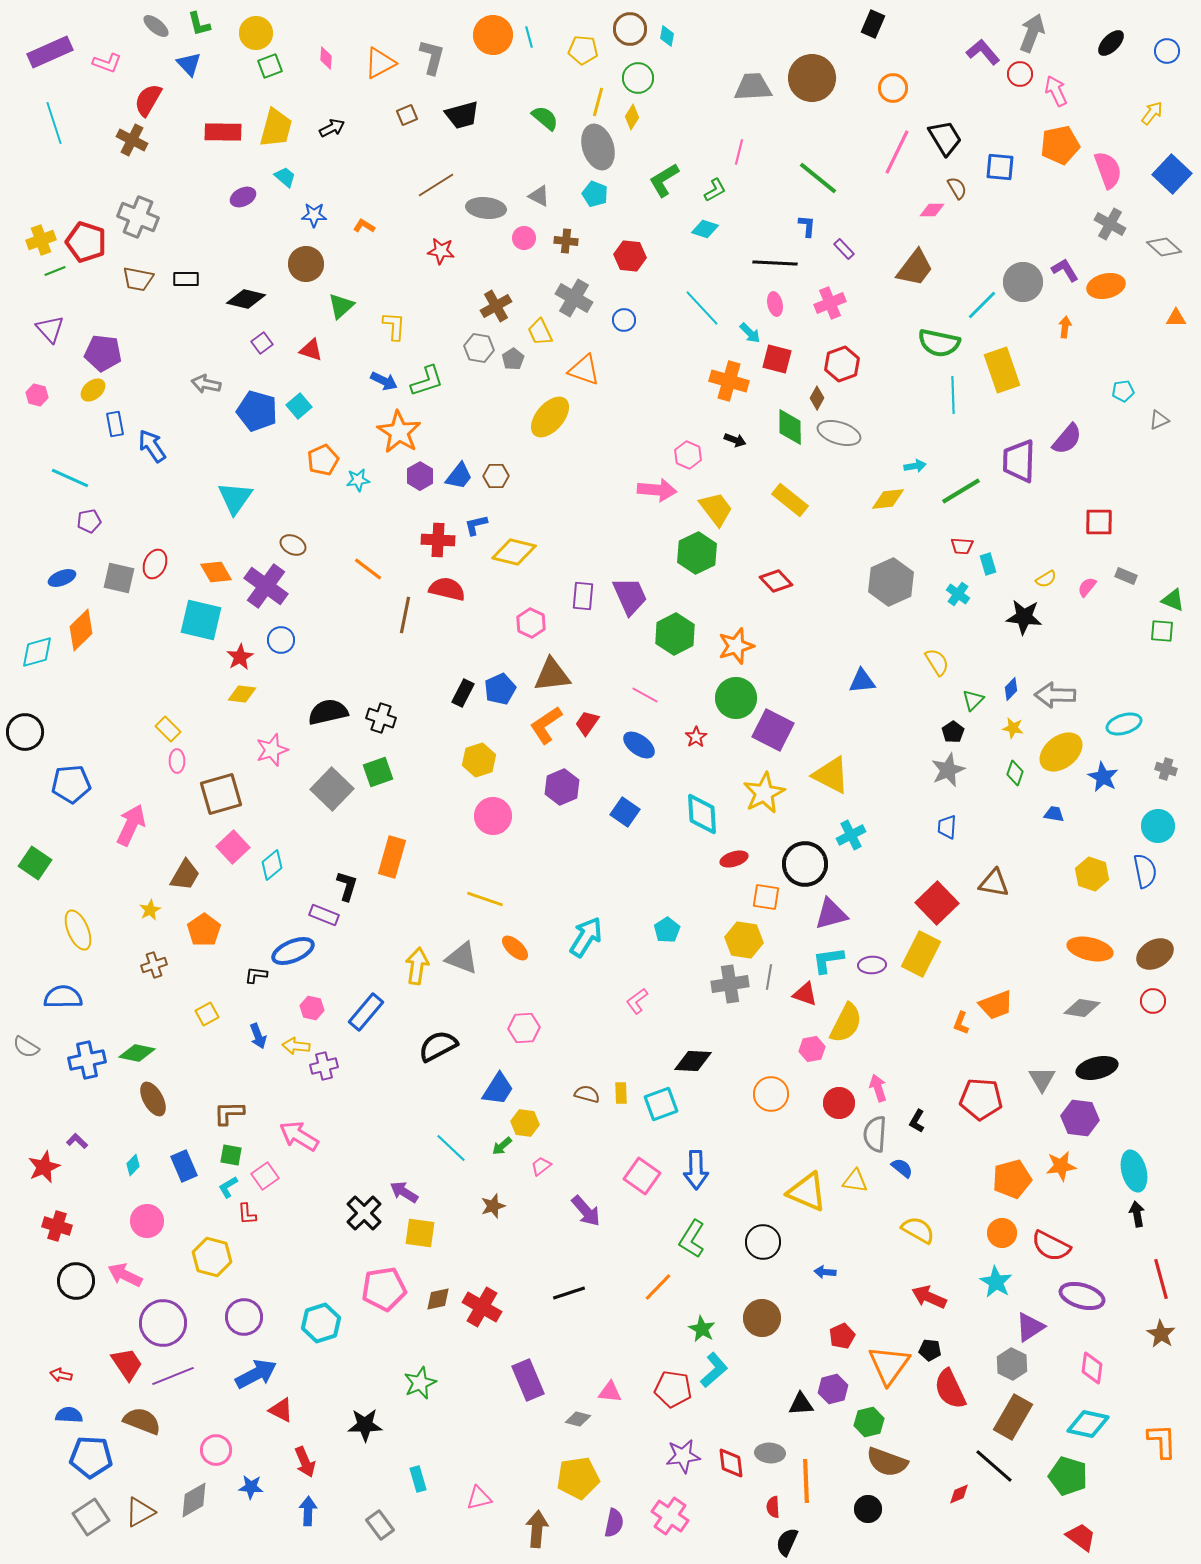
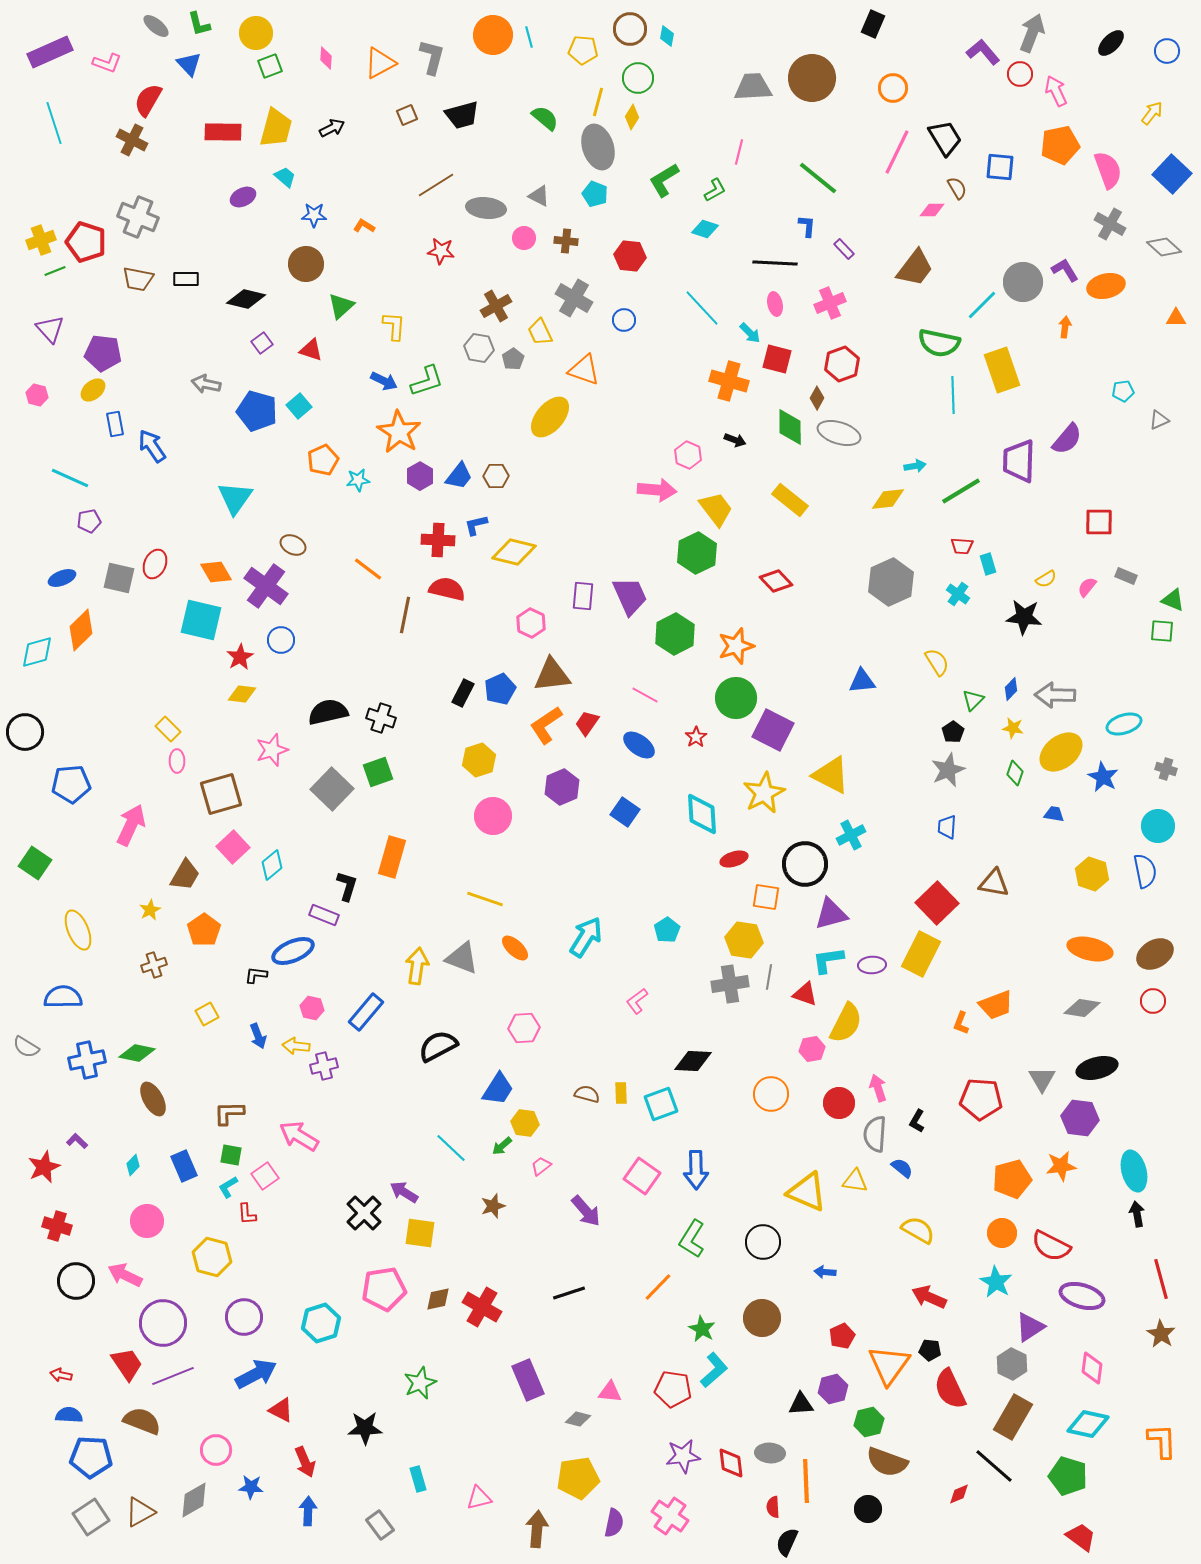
black star at (365, 1425): moved 3 px down
